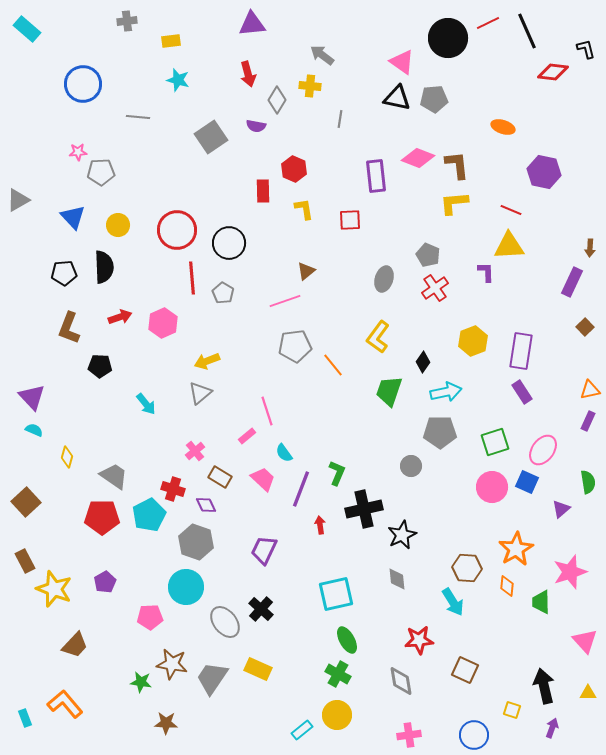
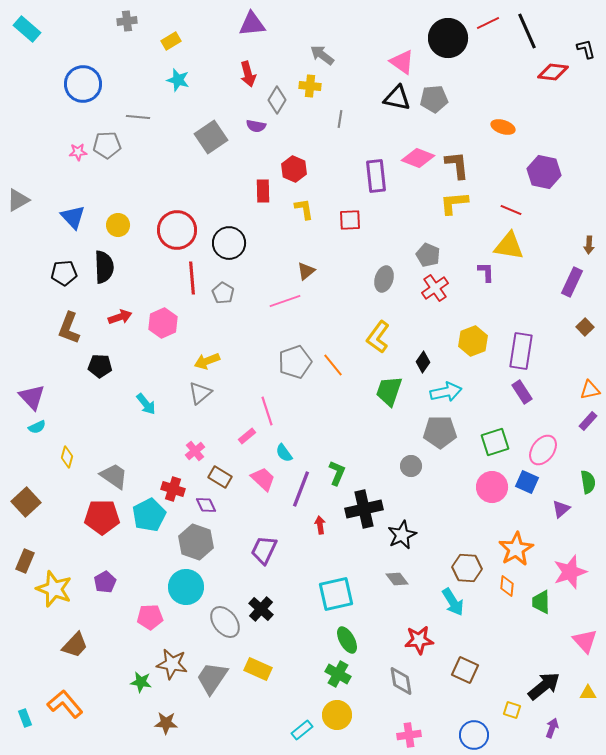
yellow rectangle at (171, 41): rotated 24 degrees counterclockwise
gray pentagon at (101, 172): moved 6 px right, 27 px up
yellow triangle at (509, 246): rotated 12 degrees clockwise
brown arrow at (590, 248): moved 1 px left, 3 px up
gray pentagon at (295, 346): moved 16 px down; rotated 12 degrees counterclockwise
purple rectangle at (588, 421): rotated 18 degrees clockwise
cyan semicircle at (34, 430): moved 3 px right, 3 px up; rotated 132 degrees clockwise
brown rectangle at (25, 561): rotated 50 degrees clockwise
gray diamond at (397, 579): rotated 30 degrees counterclockwise
black arrow at (544, 686): rotated 64 degrees clockwise
